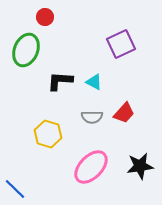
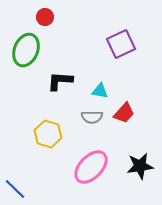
cyan triangle: moved 6 px right, 9 px down; rotated 18 degrees counterclockwise
